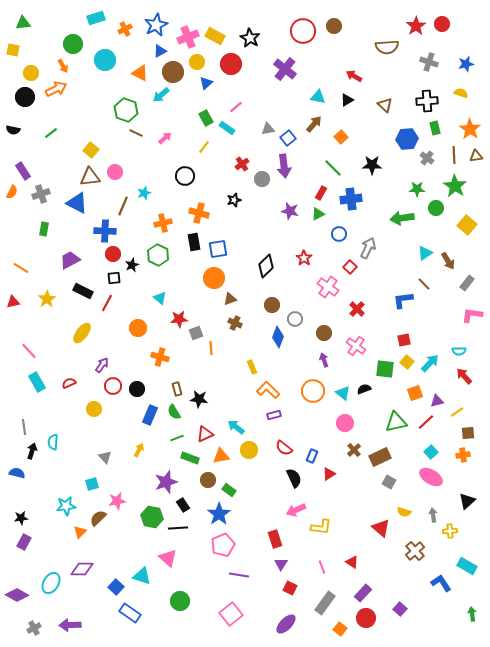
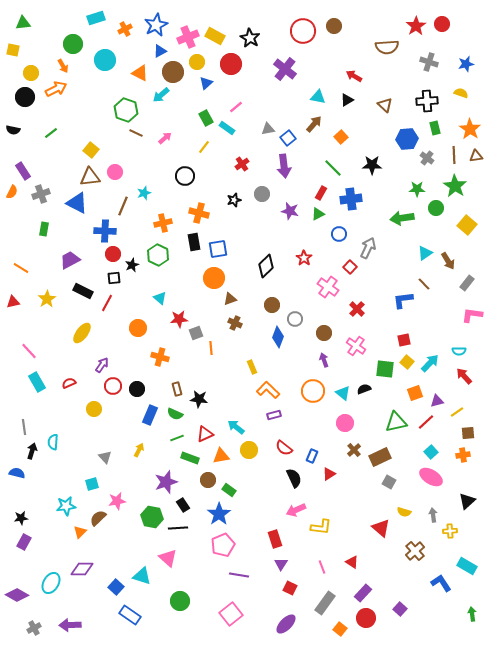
gray circle at (262, 179): moved 15 px down
green semicircle at (174, 412): moved 1 px right, 2 px down; rotated 35 degrees counterclockwise
blue rectangle at (130, 613): moved 2 px down
